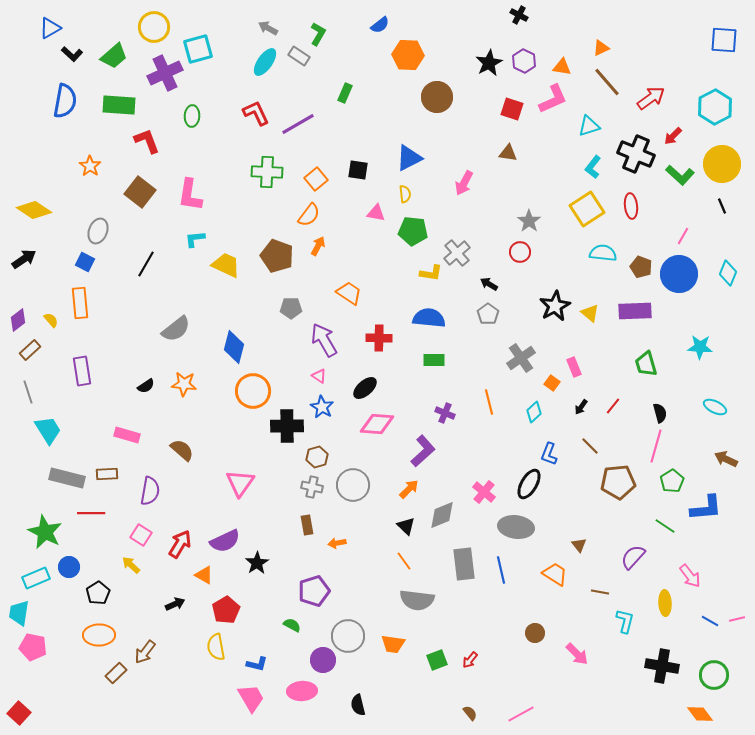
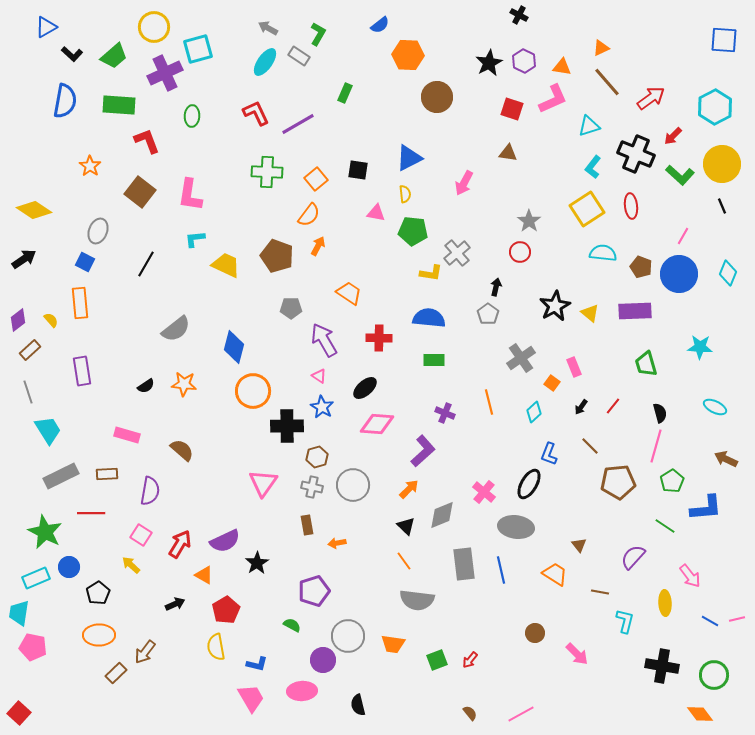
blue triangle at (50, 28): moved 4 px left, 1 px up
black arrow at (489, 284): moved 7 px right, 3 px down; rotated 72 degrees clockwise
gray rectangle at (67, 478): moved 6 px left, 2 px up; rotated 40 degrees counterclockwise
pink triangle at (240, 483): moved 23 px right
